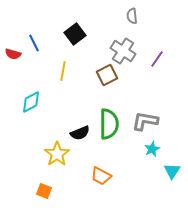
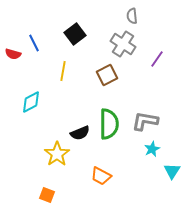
gray cross: moved 7 px up
orange square: moved 3 px right, 4 px down
